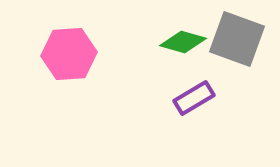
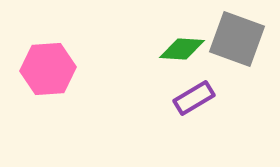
green diamond: moved 1 px left, 7 px down; rotated 12 degrees counterclockwise
pink hexagon: moved 21 px left, 15 px down
